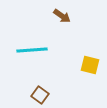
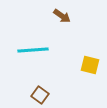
cyan line: moved 1 px right
